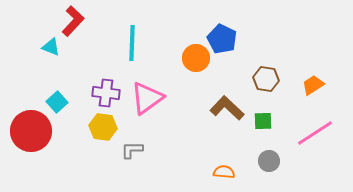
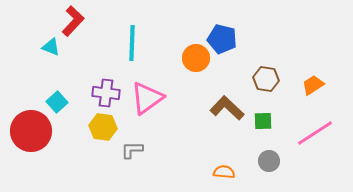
blue pentagon: rotated 12 degrees counterclockwise
